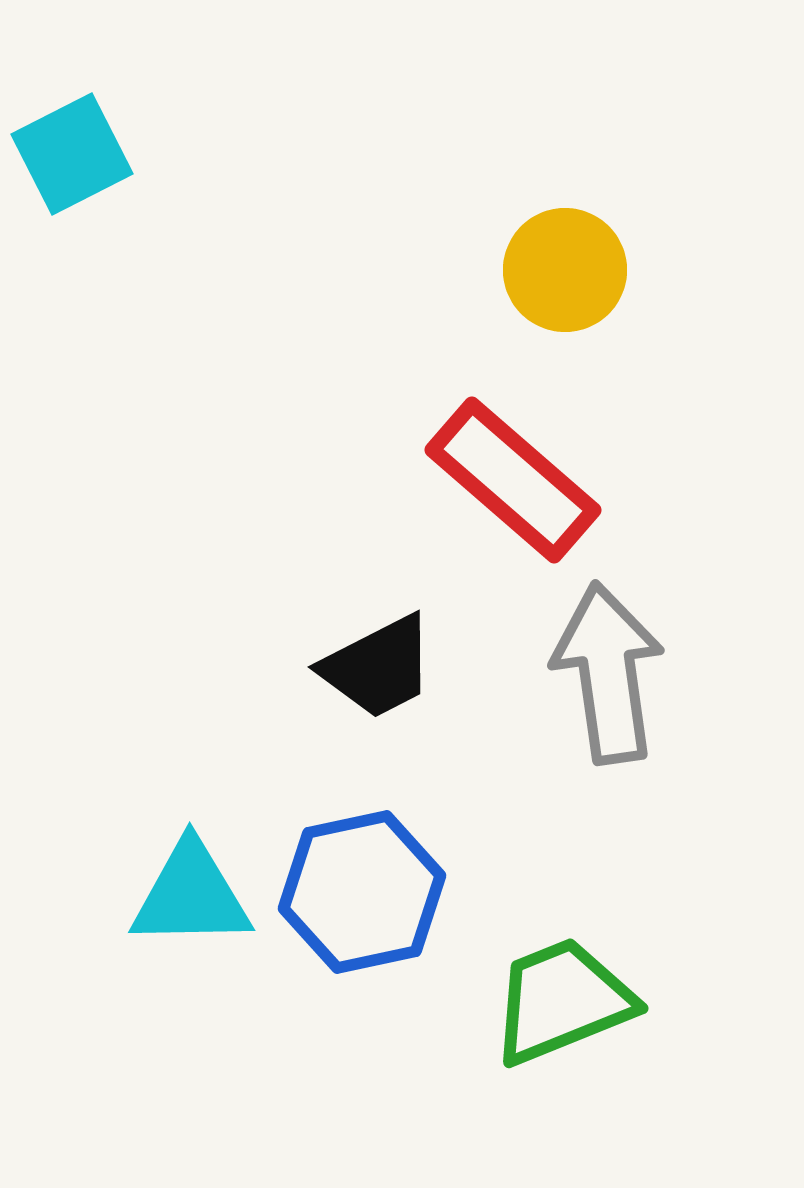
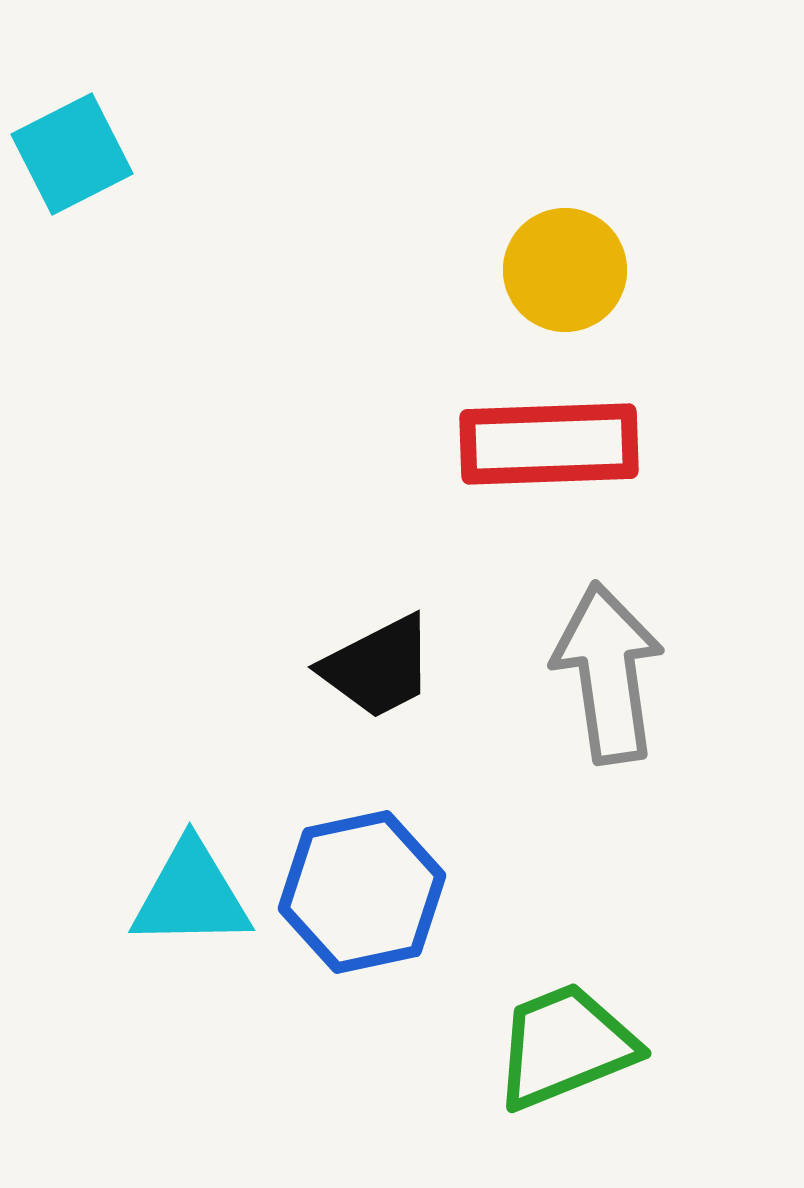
red rectangle: moved 36 px right, 36 px up; rotated 43 degrees counterclockwise
green trapezoid: moved 3 px right, 45 px down
